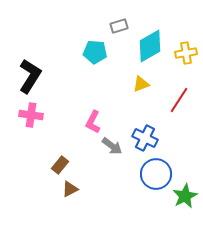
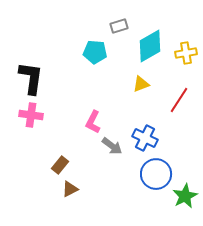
black L-shape: moved 1 px right, 2 px down; rotated 24 degrees counterclockwise
